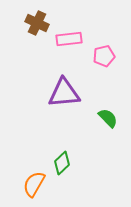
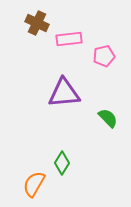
green diamond: rotated 15 degrees counterclockwise
